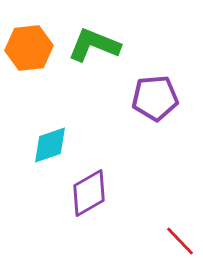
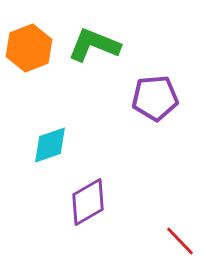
orange hexagon: rotated 15 degrees counterclockwise
purple diamond: moved 1 px left, 9 px down
